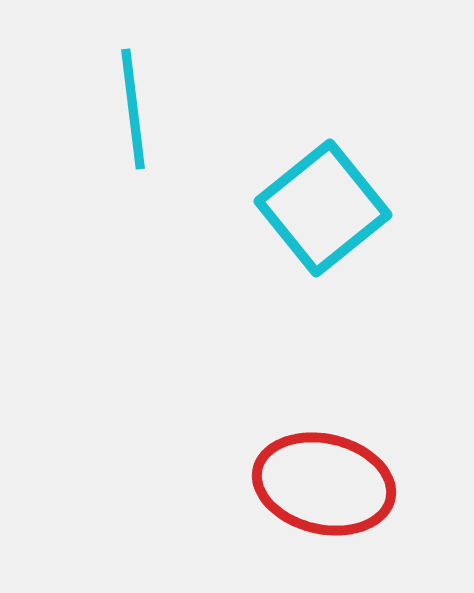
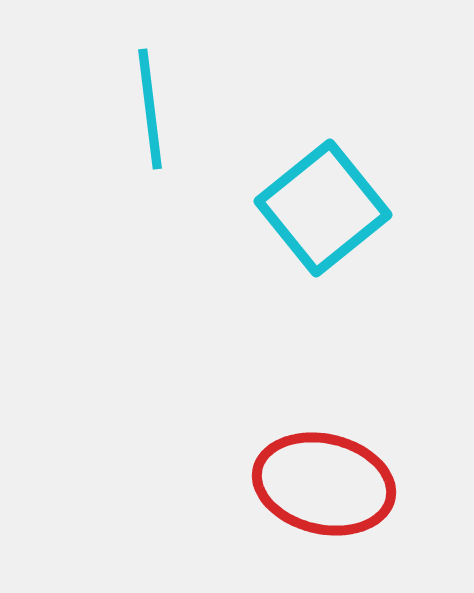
cyan line: moved 17 px right
